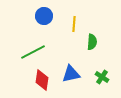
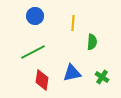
blue circle: moved 9 px left
yellow line: moved 1 px left, 1 px up
blue triangle: moved 1 px right, 1 px up
